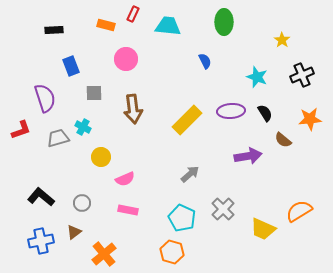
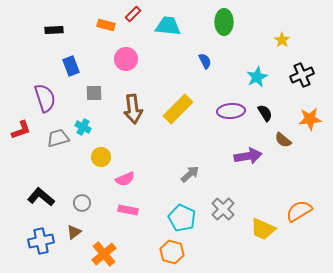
red rectangle: rotated 21 degrees clockwise
cyan star: rotated 25 degrees clockwise
yellow rectangle: moved 9 px left, 11 px up
